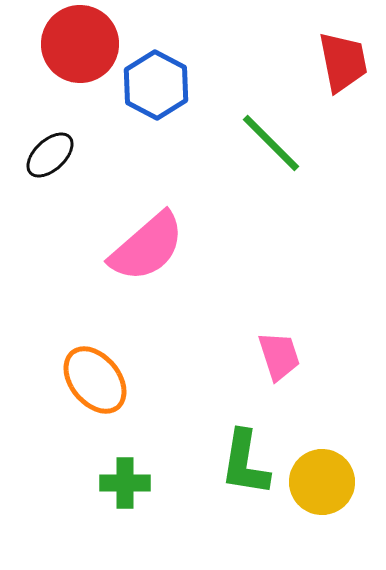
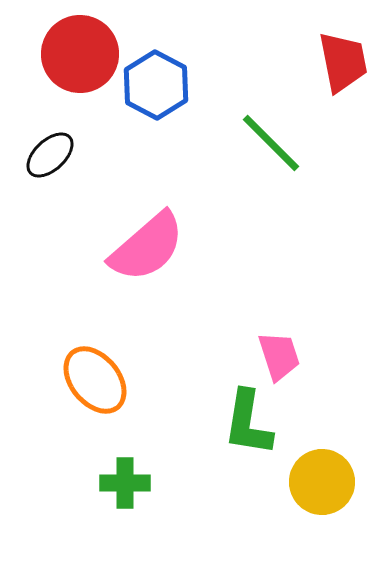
red circle: moved 10 px down
green L-shape: moved 3 px right, 40 px up
